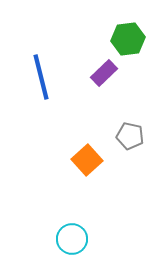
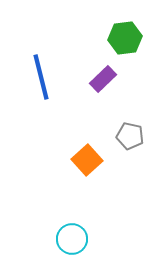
green hexagon: moved 3 px left, 1 px up
purple rectangle: moved 1 px left, 6 px down
